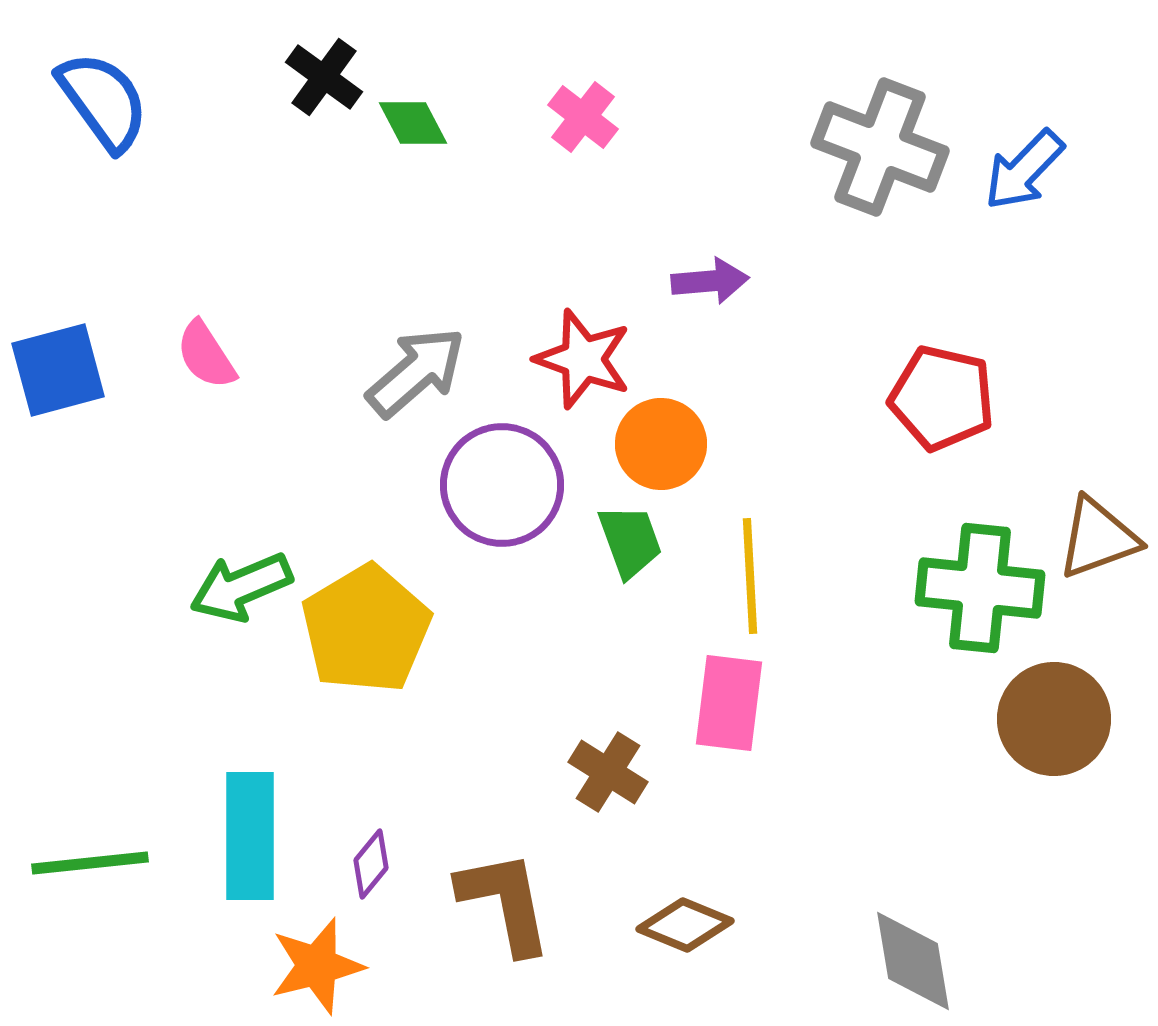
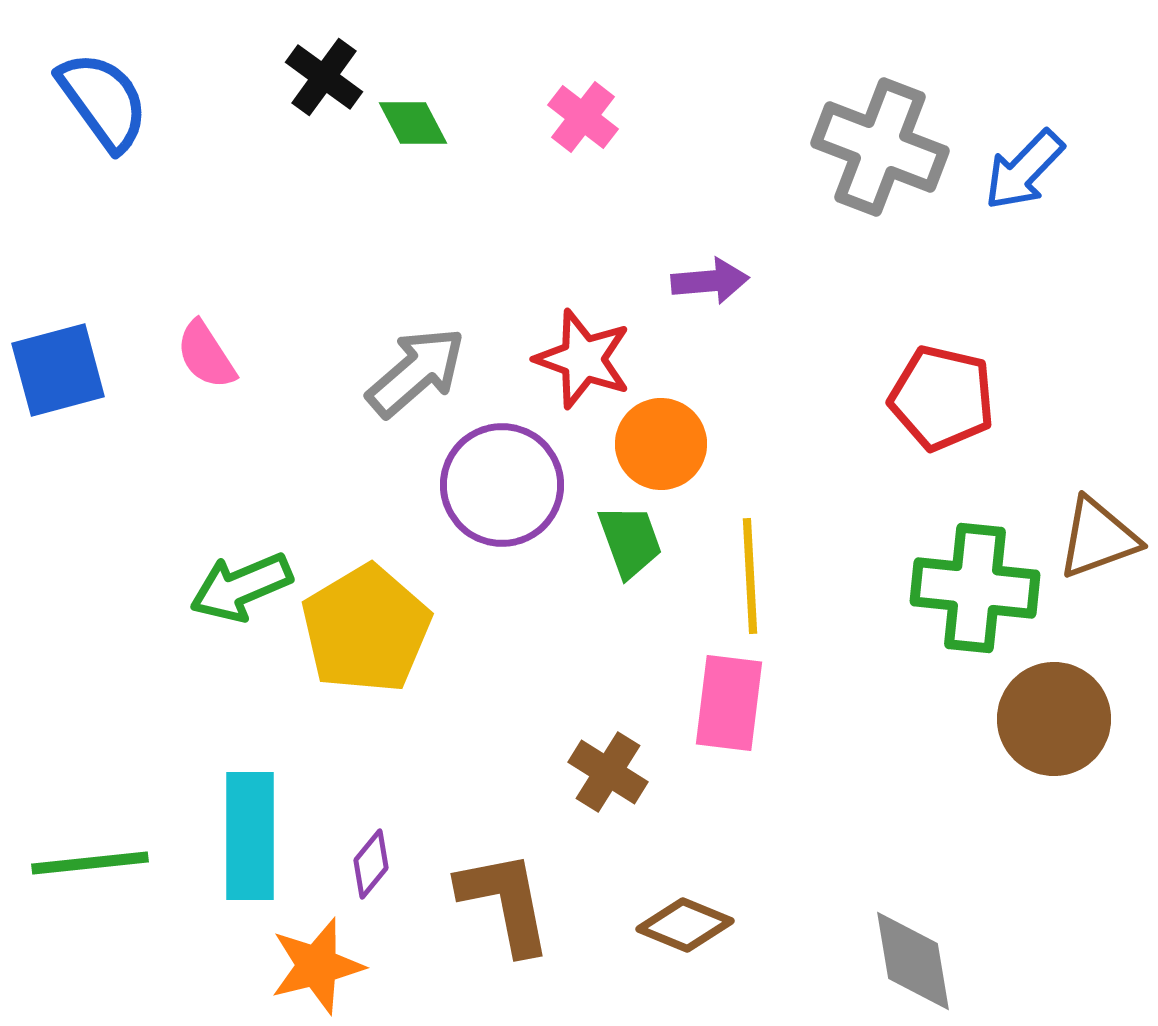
green cross: moved 5 px left
